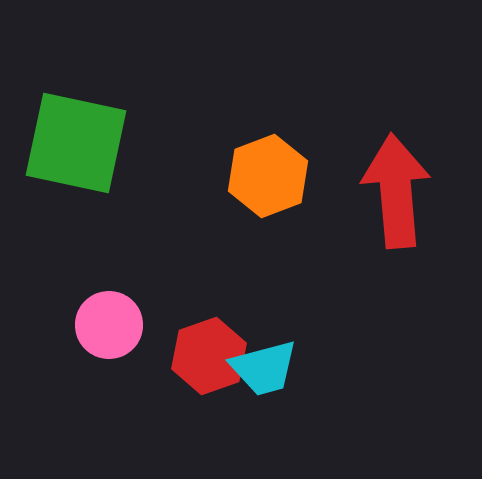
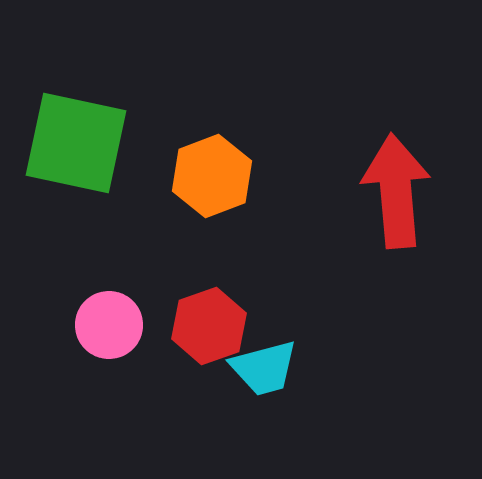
orange hexagon: moved 56 px left
red hexagon: moved 30 px up
